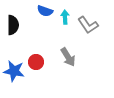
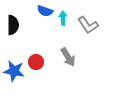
cyan arrow: moved 2 px left, 1 px down
